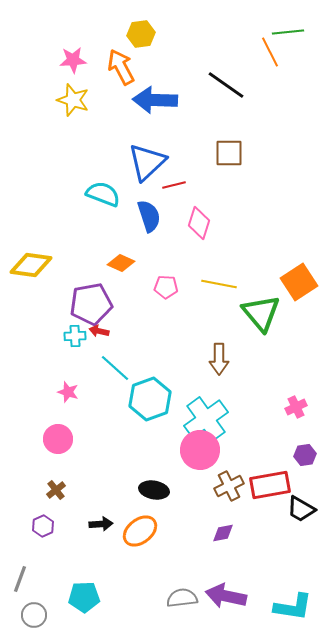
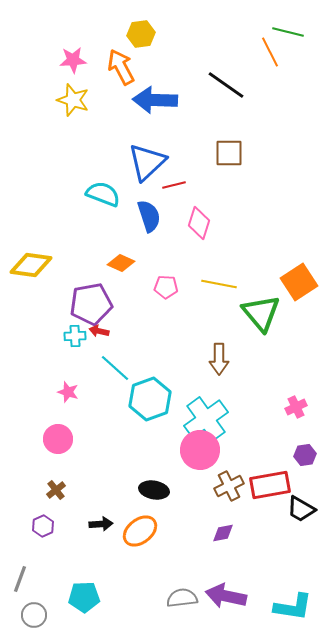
green line at (288, 32): rotated 20 degrees clockwise
